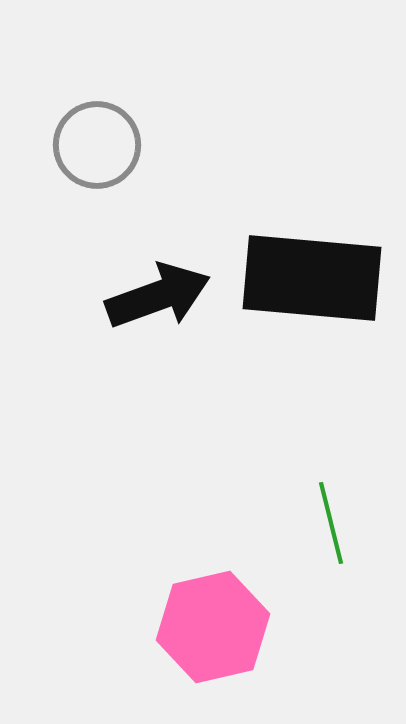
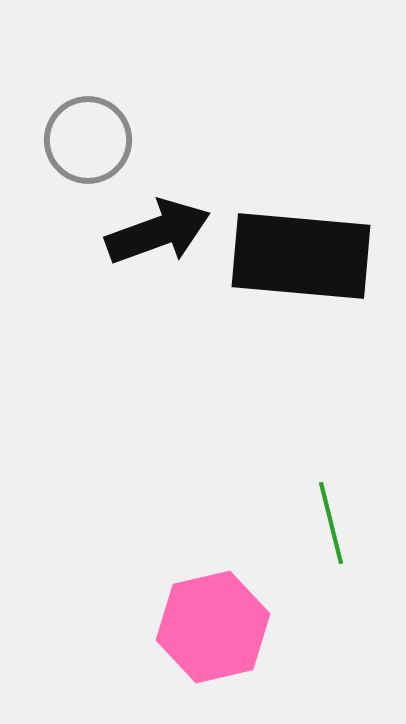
gray circle: moved 9 px left, 5 px up
black rectangle: moved 11 px left, 22 px up
black arrow: moved 64 px up
